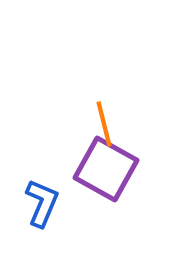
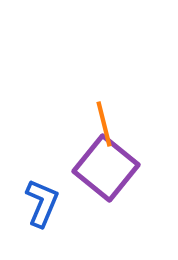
purple square: moved 1 px up; rotated 10 degrees clockwise
